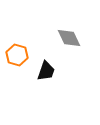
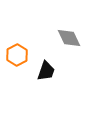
orange hexagon: rotated 15 degrees clockwise
